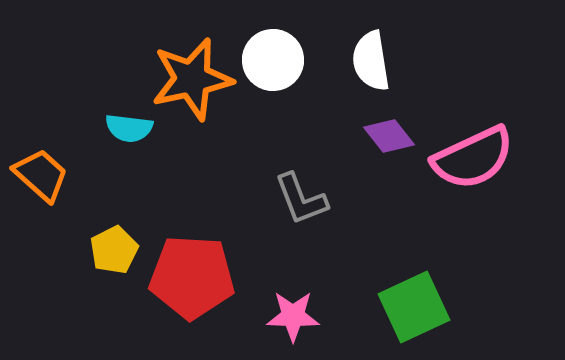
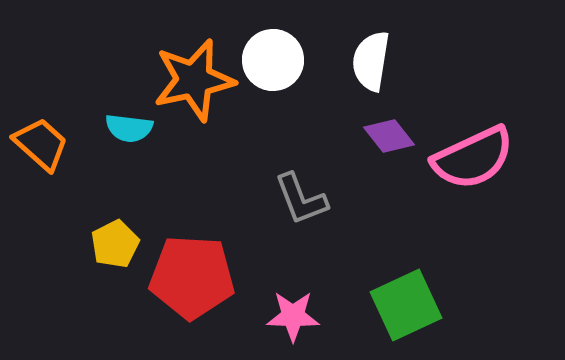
white semicircle: rotated 18 degrees clockwise
orange star: moved 2 px right, 1 px down
orange trapezoid: moved 31 px up
yellow pentagon: moved 1 px right, 6 px up
green square: moved 8 px left, 2 px up
